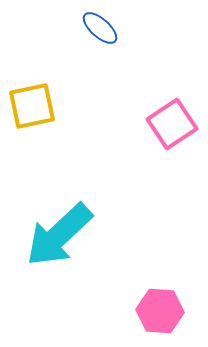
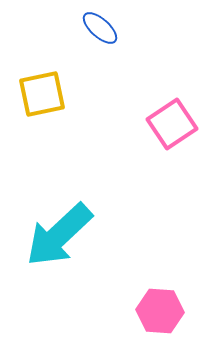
yellow square: moved 10 px right, 12 px up
